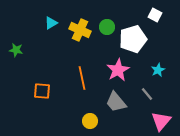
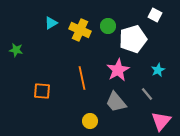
green circle: moved 1 px right, 1 px up
